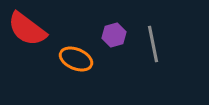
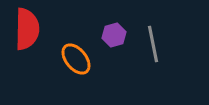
red semicircle: rotated 126 degrees counterclockwise
orange ellipse: rotated 28 degrees clockwise
